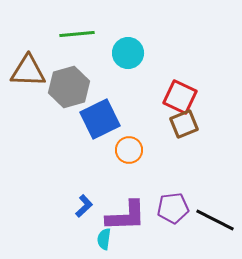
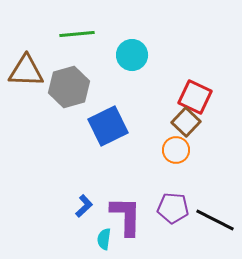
cyan circle: moved 4 px right, 2 px down
brown triangle: moved 2 px left
red square: moved 15 px right
blue square: moved 8 px right, 7 px down
brown square: moved 2 px right, 2 px up; rotated 24 degrees counterclockwise
orange circle: moved 47 px right
purple pentagon: rotated 12 degrees clockwise
purple L-shape: rotated 87 degrees counterclockwise
